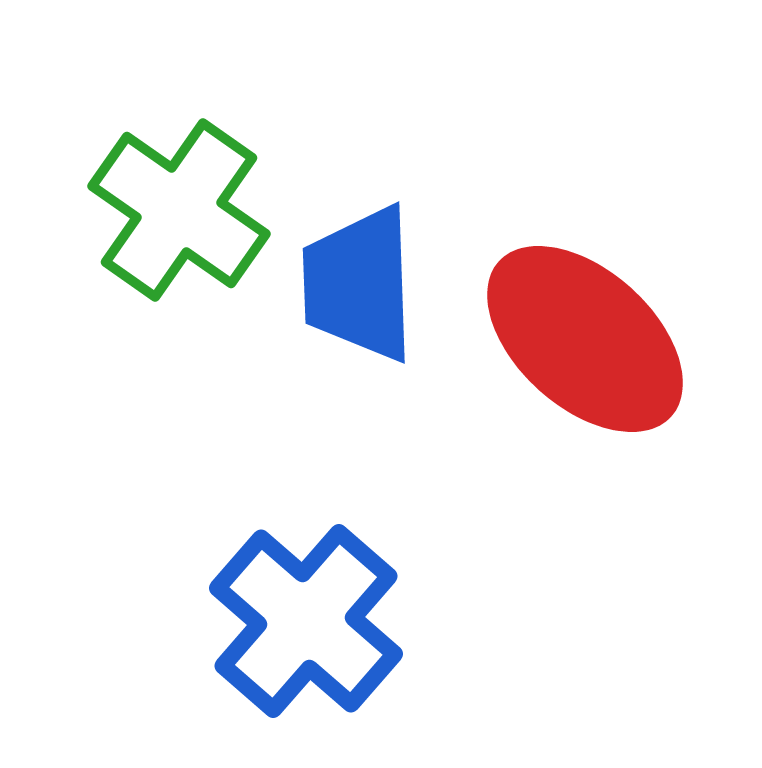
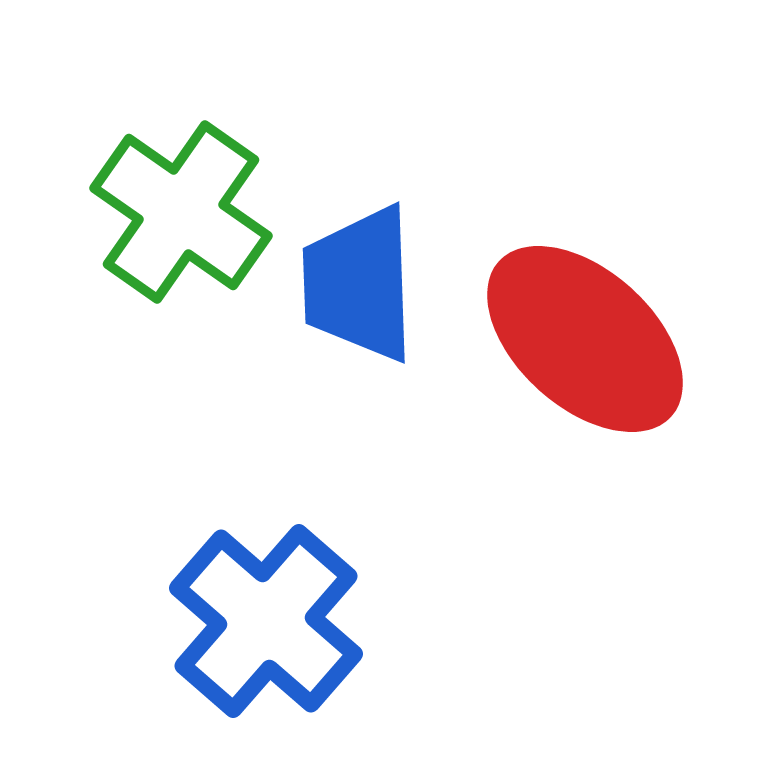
green cross: moved 2 px right, 2 px down
blue cross: moved 40 px left
